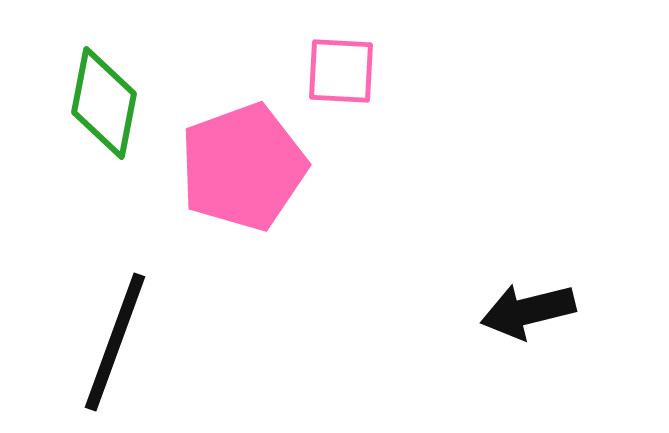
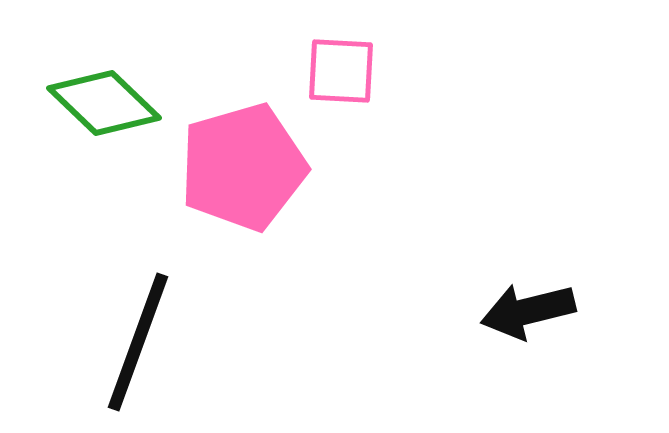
green diamond: rotated 57 degrees counterclockwise
pink pentagon: rotated 4 degrees clockwise
black line: moved 23 px right
